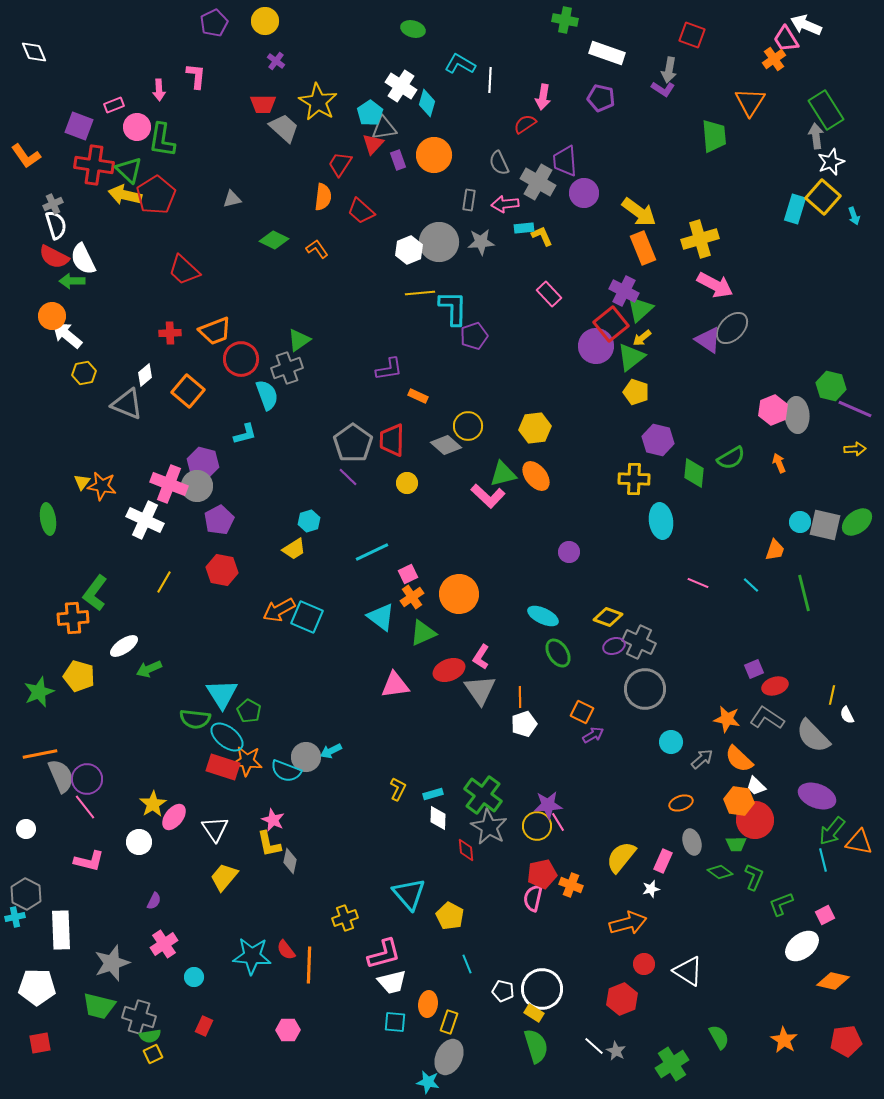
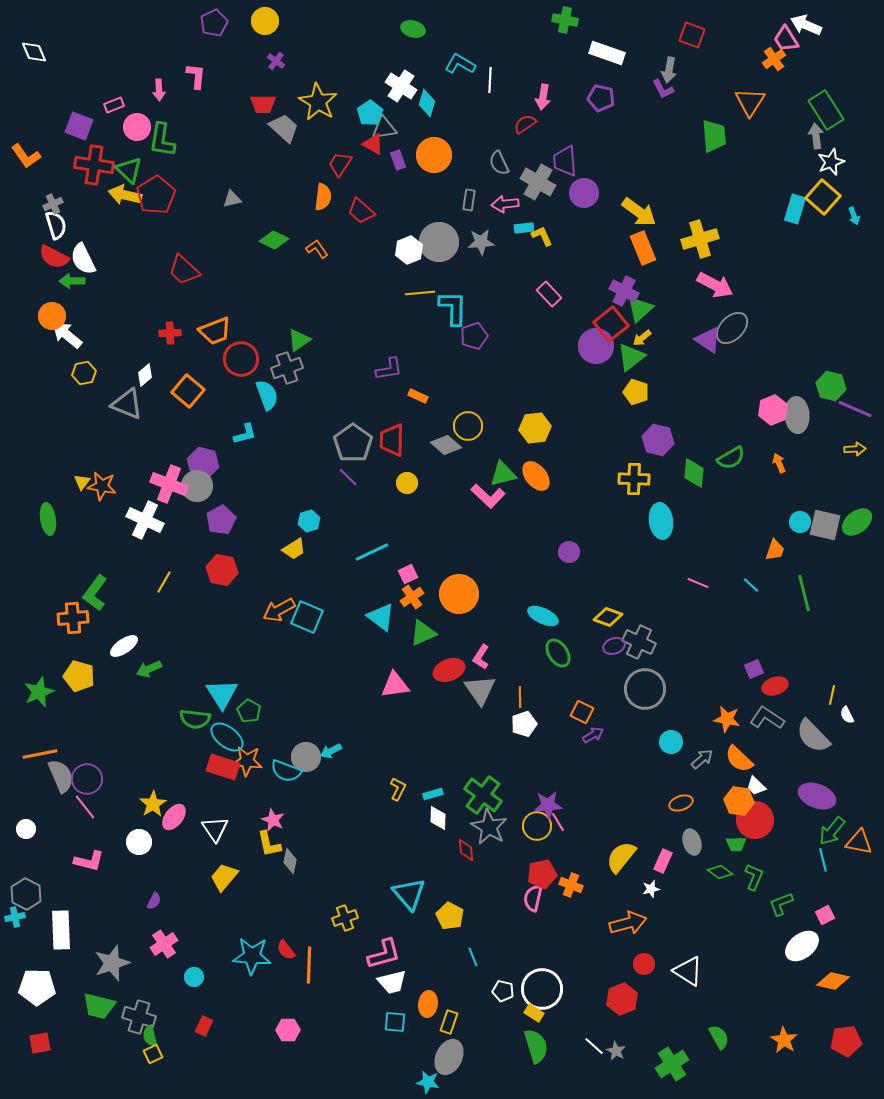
purple L-shape at (663, 89): rotated 30 degrees clockwise
red triangle at (373, 144): rotated 45 degrees counterclockwise
purple pentagon at (219, 520): moved 2 px right
cyan line at (467, 964): moved 6 px right, 7 px up
green semicircle at (150, 1036): rotated 85 degrees clockwise
